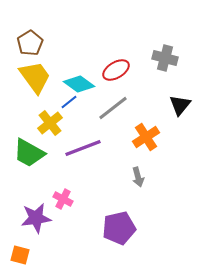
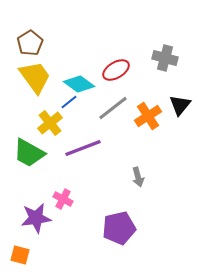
orange cross: moved 2 px right, 21 px up
